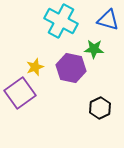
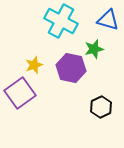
green star: rotated 18 degrees counterclockwise
yellow star: moved 1 px left, 2 px up
black hexagon: moved 1 px right, 1 px up
